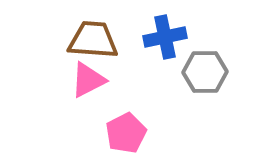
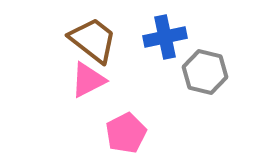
brown trapezoid: rotated 34 degrees clockwise
gray hexagon: rotated 15 degrees clockwise
